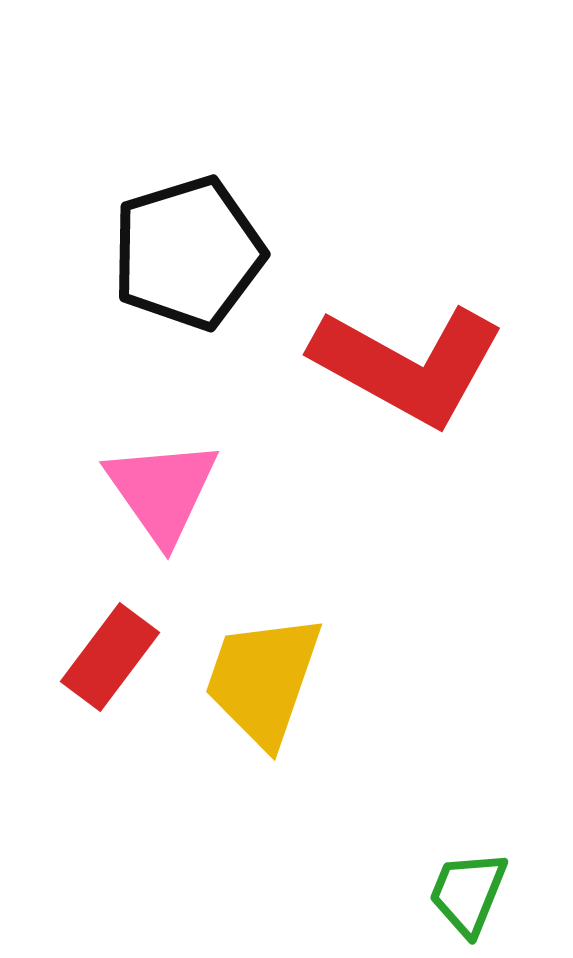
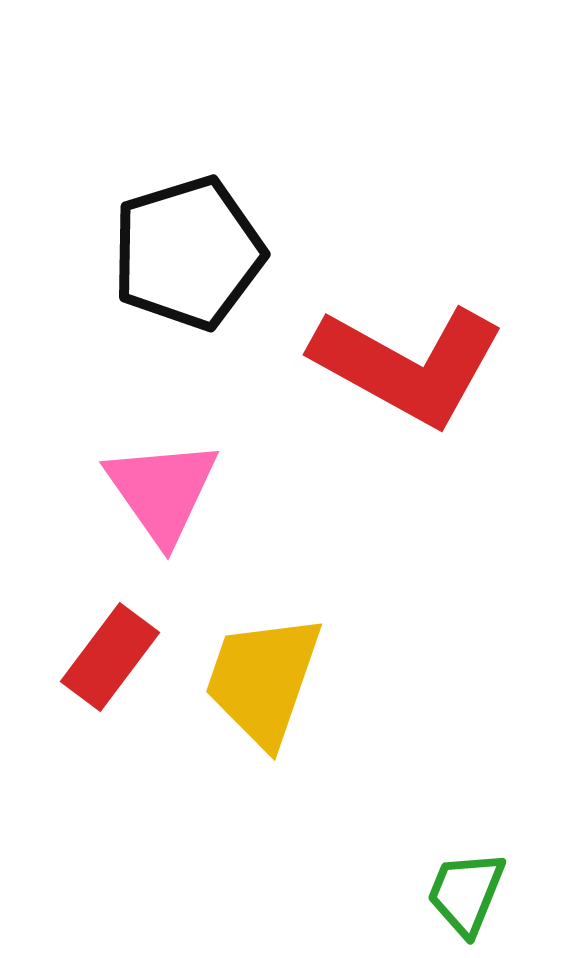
green trapezoid: moved 2 px left
